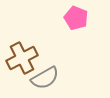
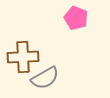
brown cross: moved 1 px right, 1 px up; rotated 24 degrees clockwise
